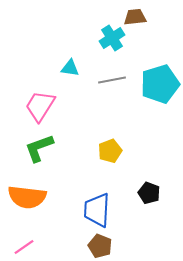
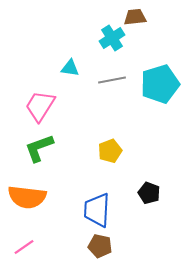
brown pentagon: rotated 10 degrees counterclockwise
